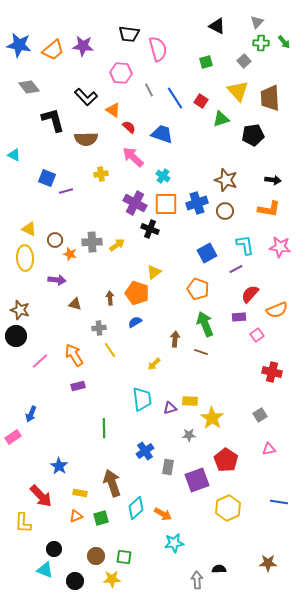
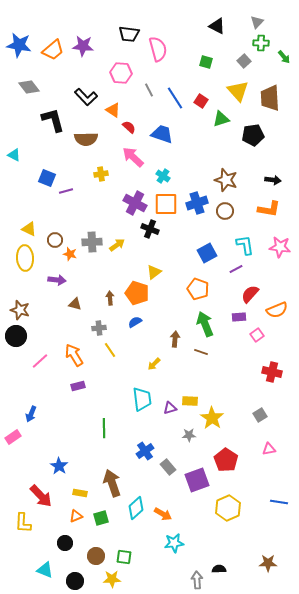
green arrow at (284, 42): moved 15 px down
green square at (206, 62): rotated 32 degrees clockwise
gray rectangle at (168, 467): rotated 49 degrees counterclockwise
black circle at (54, 549): moved 11 px right, 6 px up
